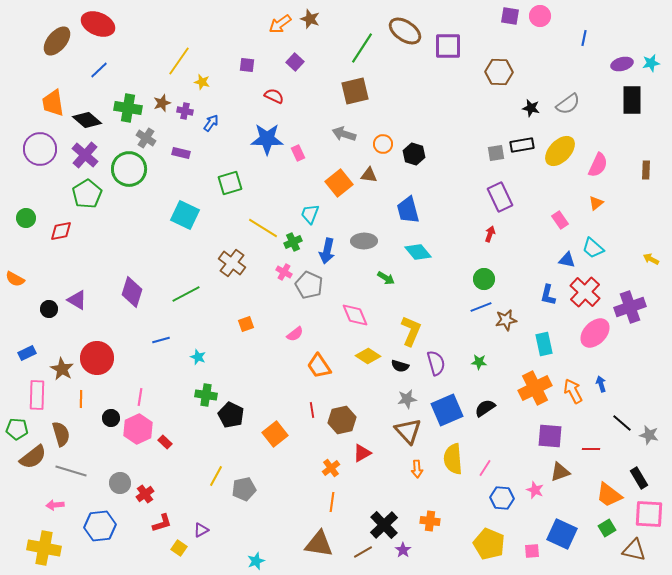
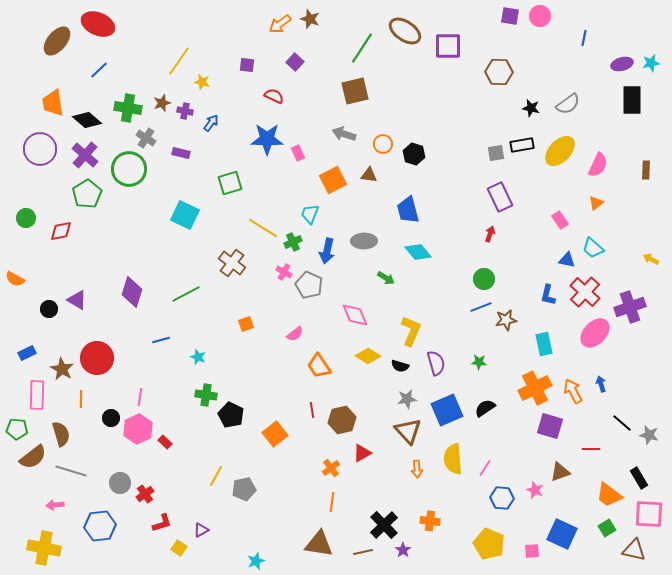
orange square at (339, 183): moved 6 px left, 3 px up; rotated 12 degrees clockwise
purple square at (550, 436): moved 10 px up; rotated 12 degrees clockwise
brown line at (363, 552): rotated 18 degrees clockwise
